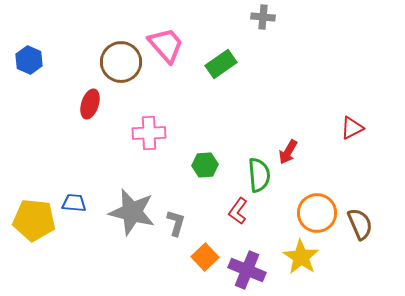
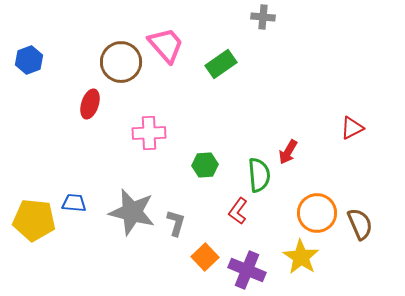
blue hexagon: rotated 16 degrees clockwise
